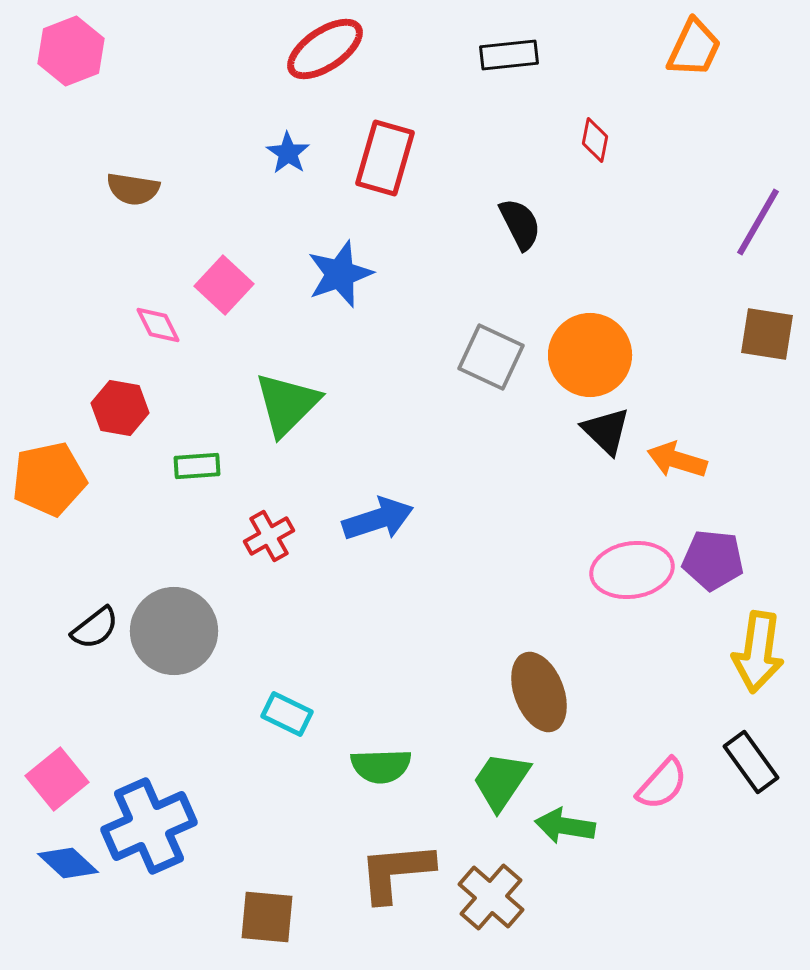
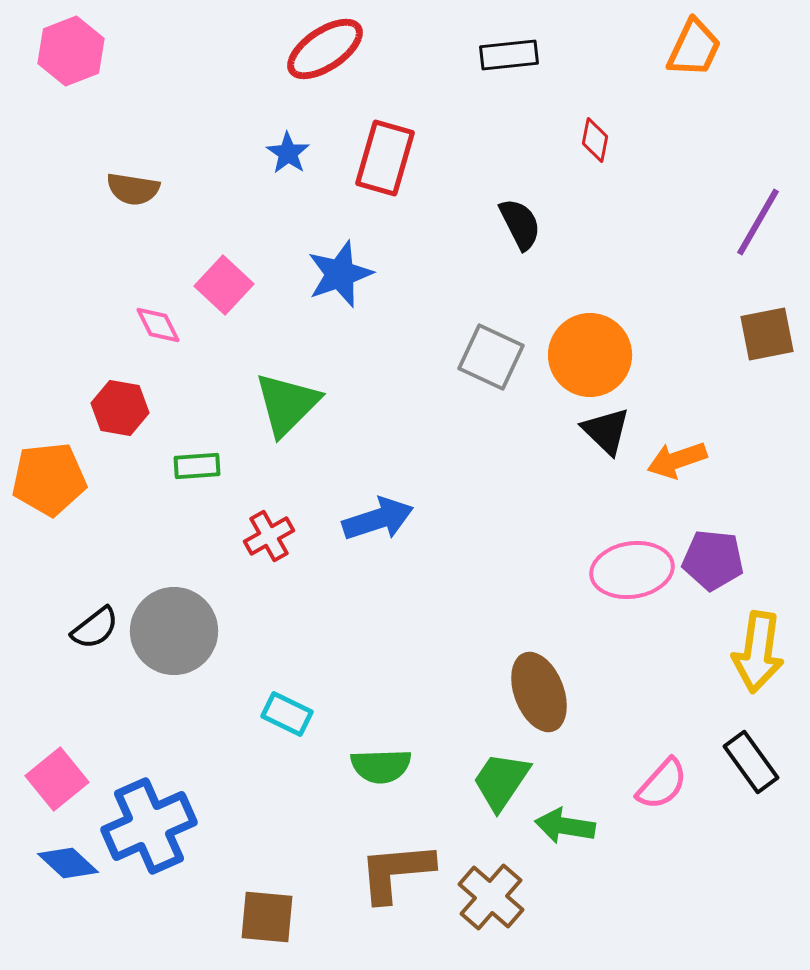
brown square at (767, 334): rotated 20 degrees counterclockwise
orange arrow at (677, 460): rotated 36 degrees counterclockwise
orange pentagon at (49, 479): rotated 6 degrees clockwise
